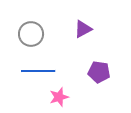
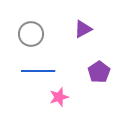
purple pentagon: rotated 30 degrees clockwise
